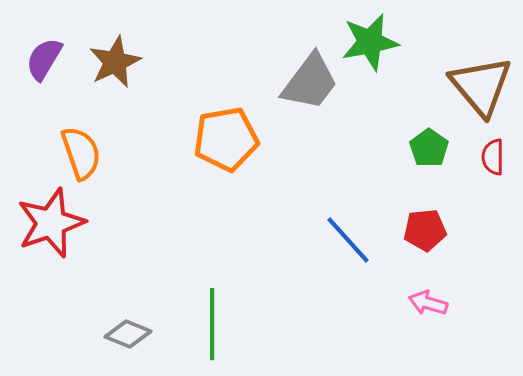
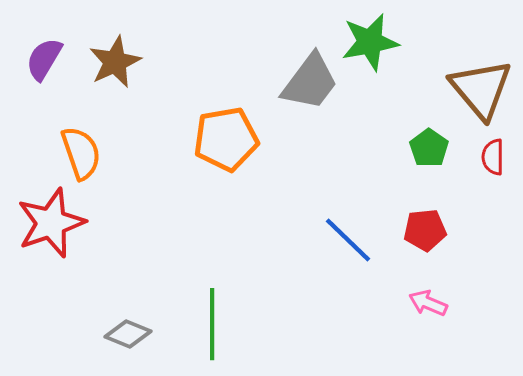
brown triangle: moved 3 px down
blue line: rotated 4 degrees counterclockwise
pink arrow: rotated 6 degrees clockwise
